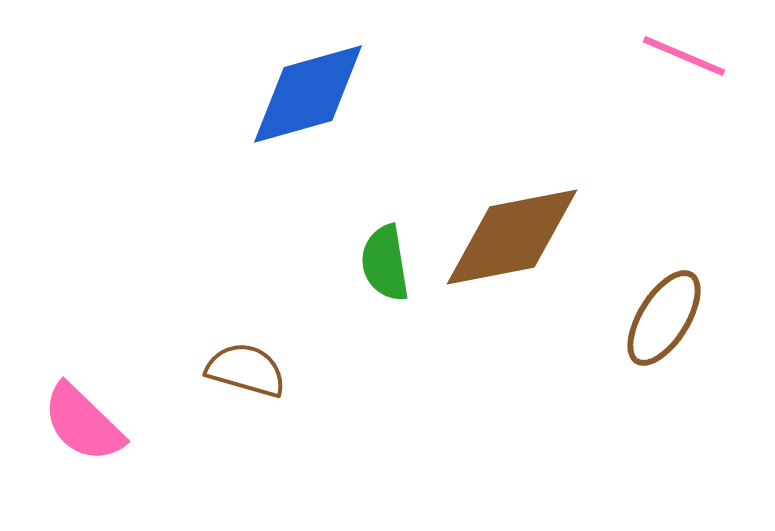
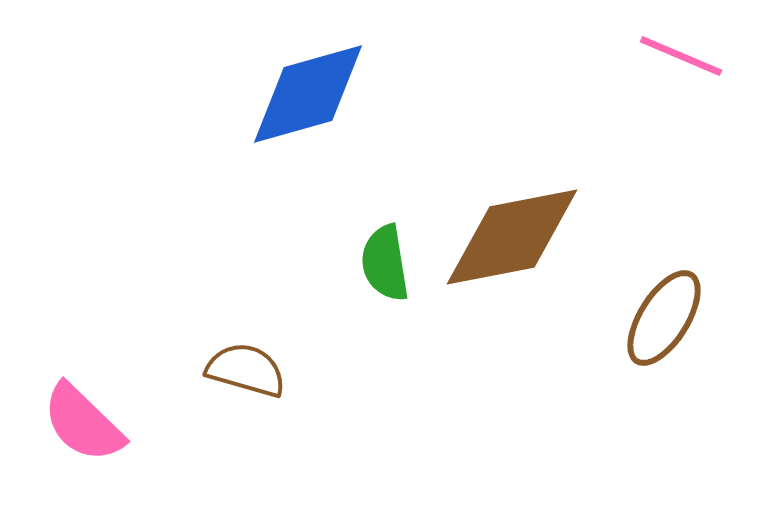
pink line: moved 3 px left
